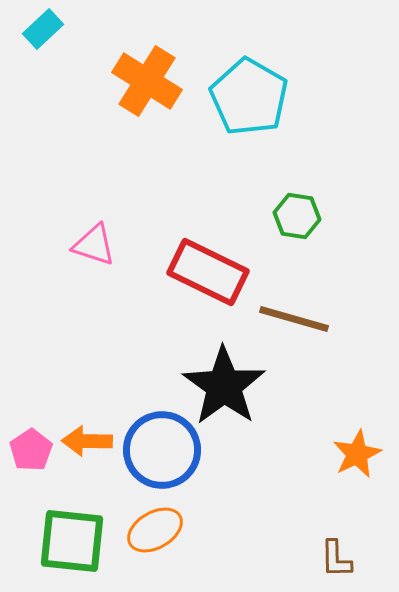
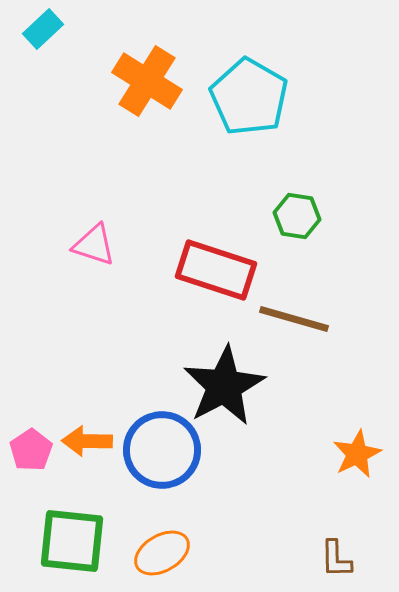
red rectangle: moved 8 px right, 2 px up; rotated 8 degrees counterclockwise
black star: rotated 8 degrees clockwise
orange ellipse: moved 7 px right, 23 px down
